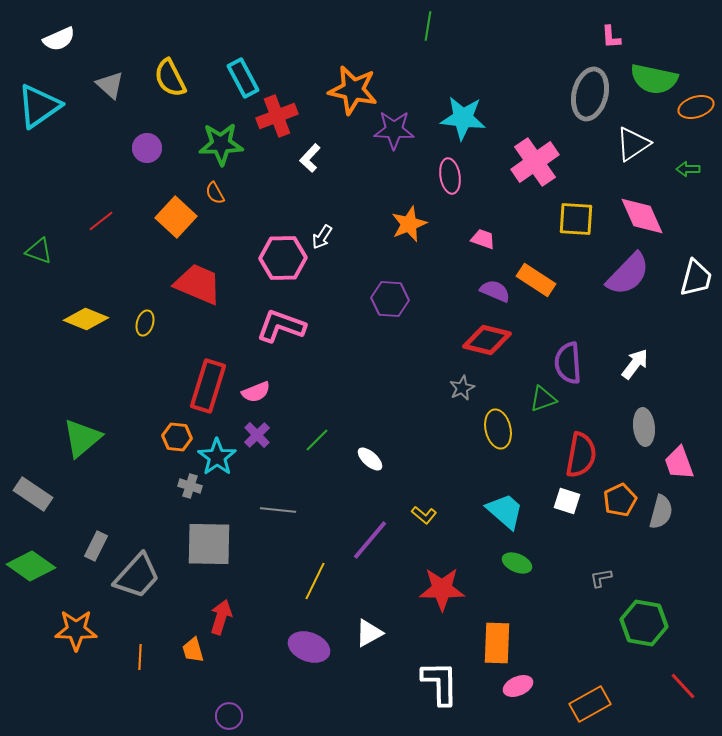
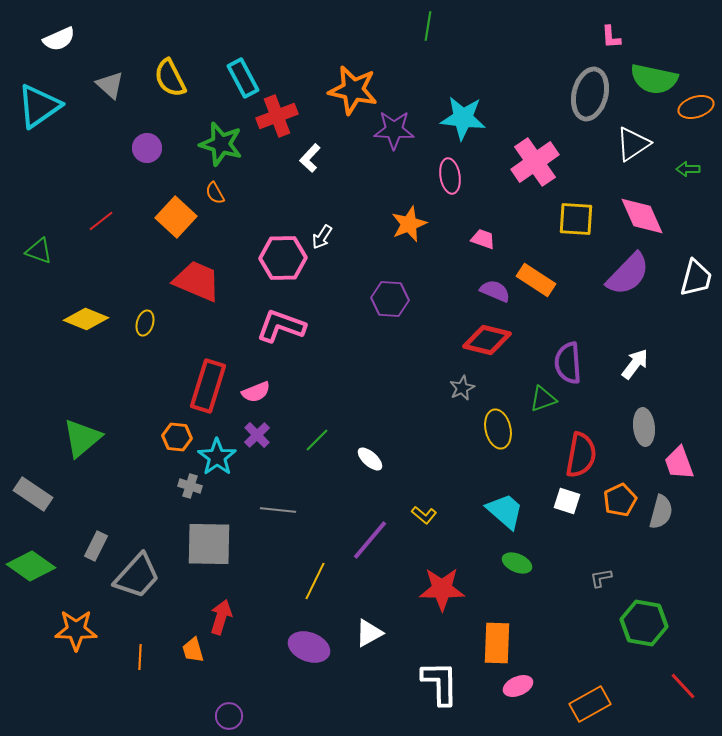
green star at (221, 144): rotated 18 degrees clockwise
red trapezoid at (198, 284): moved 1 px left, 3 px up
